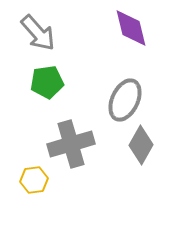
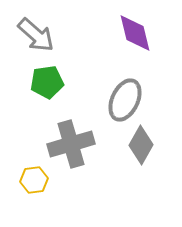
purple diamond: moved 4 px right, 5 px down
gray arrow: moved 2 px left, 2 px down; rotated 6 degrees counterclockwise
